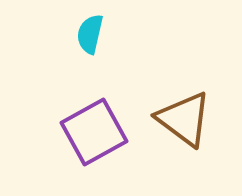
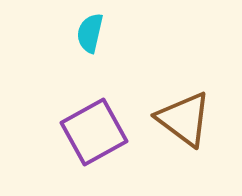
cyan semicircle: moved 1 px up
